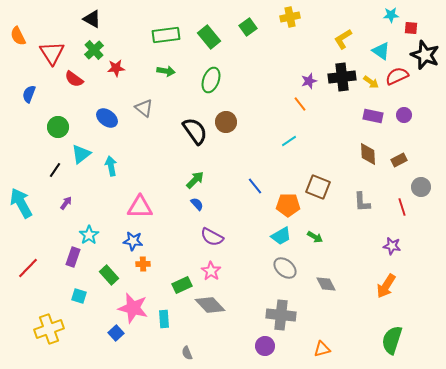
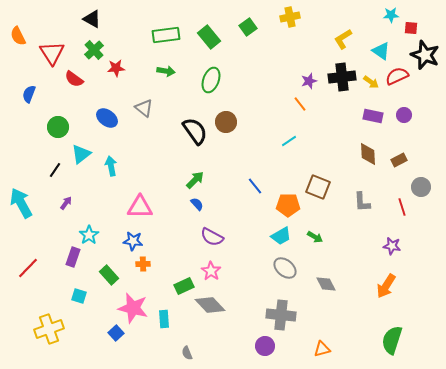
green rectangle at (182, 285): moved 2 px right, 1 px down
